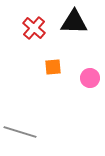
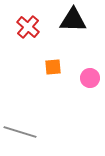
black triangle: moved 1 px left, 2 px up
red cross: moved 6 px left, 1 px up
